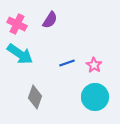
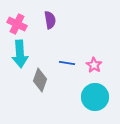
purple semicircle: rotated 42 degrees counterclockwise
cyan arrow: rotated 52 degrees clockwise
blue line: rotated 28 degrees clockwise
gray diamond: moved 5 px right, 17 px up
